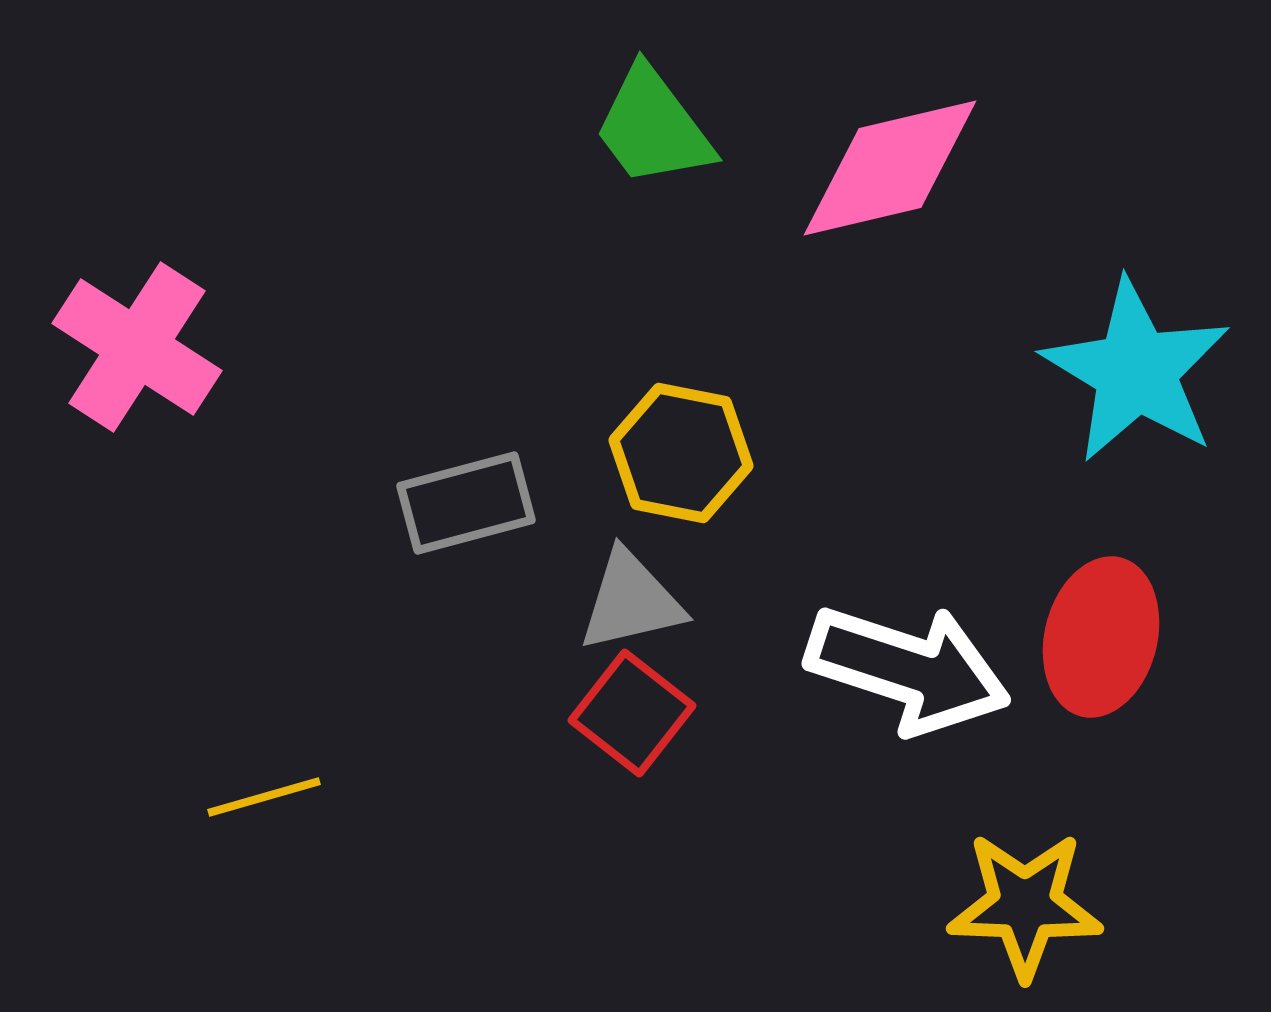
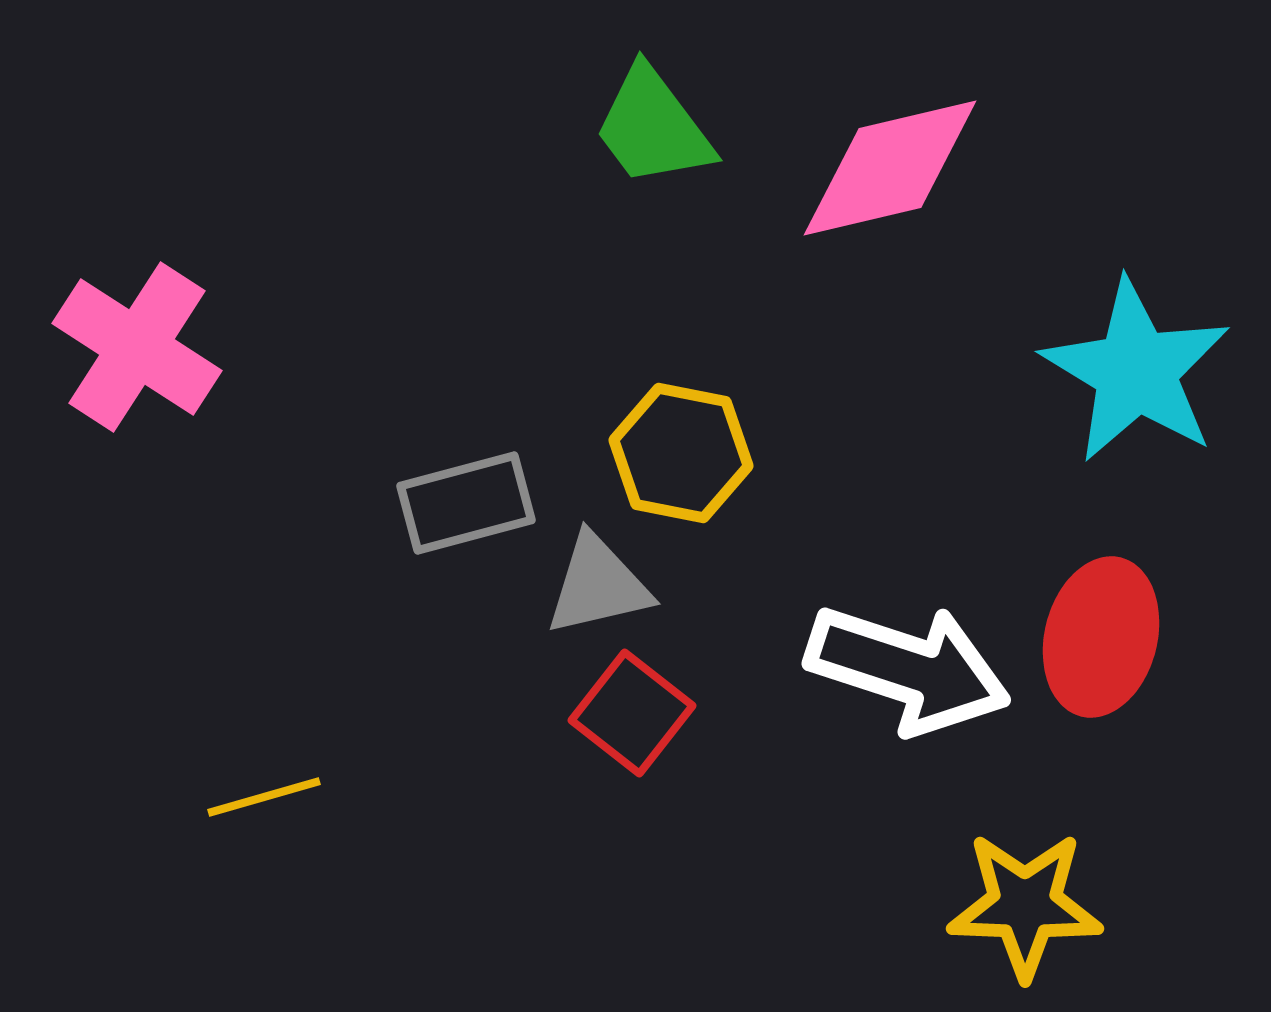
gray triangle: moved 33 px left, 16 px up
